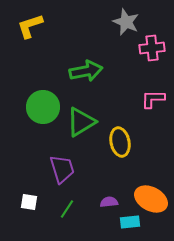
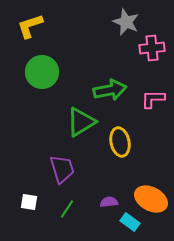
green arrow: moved 24 px right, 19 px down
green circle: moved 1 px left, 35 px up
cyan rectangle: rotated 42 degrees clockwise
